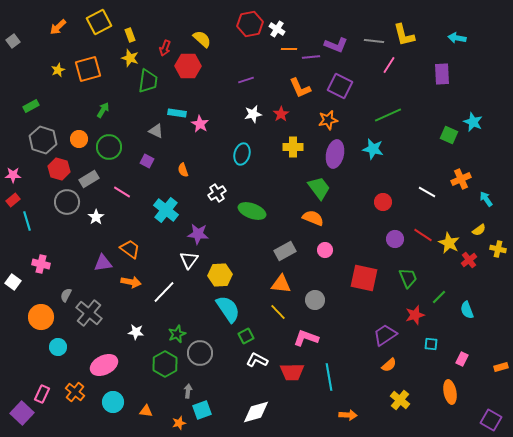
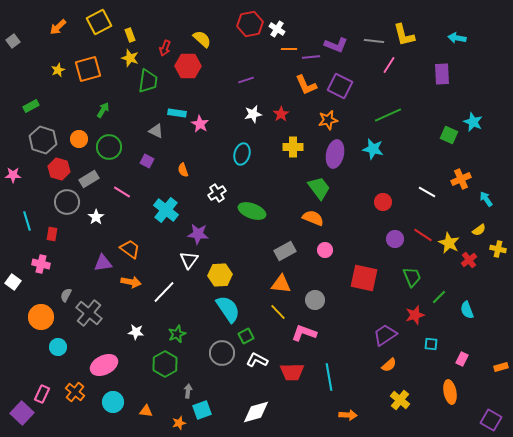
orange L-shape at (300, 88): moved 6 px right, 3 px up
red rectangle at (13, 200): moved 39 px right, 34 px down; rotated 40 degrees counterclockwise
green trapezoid at (408, 278): moved 4 px right, 1 px up
pink L-shape at (306, 338): moved 2 px left, 5 px up
gray circle at (200, 353): moved 22 px right
